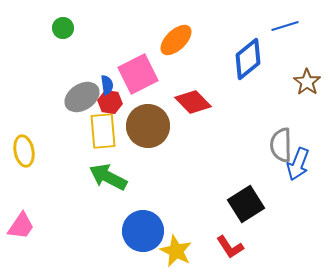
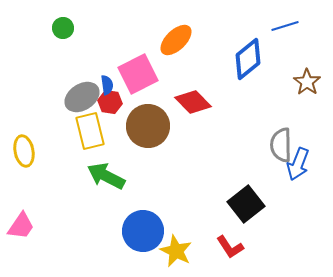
yellow rectangle: moved 13 px left; rotated 9 degrees counterclockwise
green arrow: moved 2 px left, 1 px up
black square: rotated 6 degrees counterclockwise
